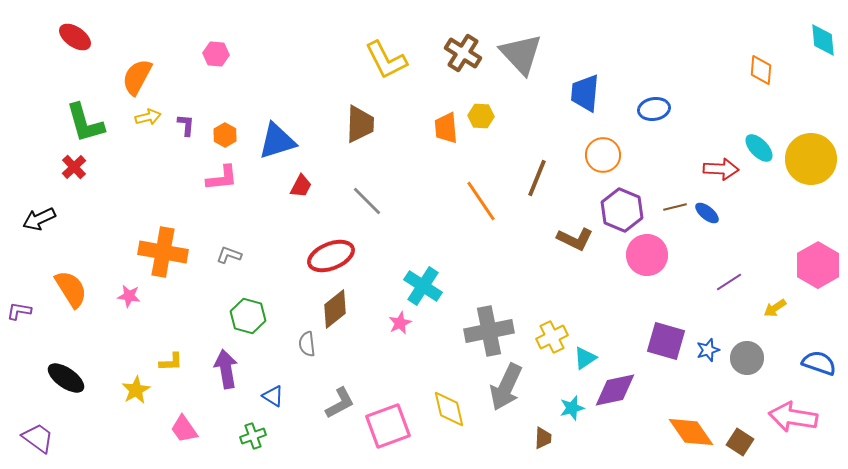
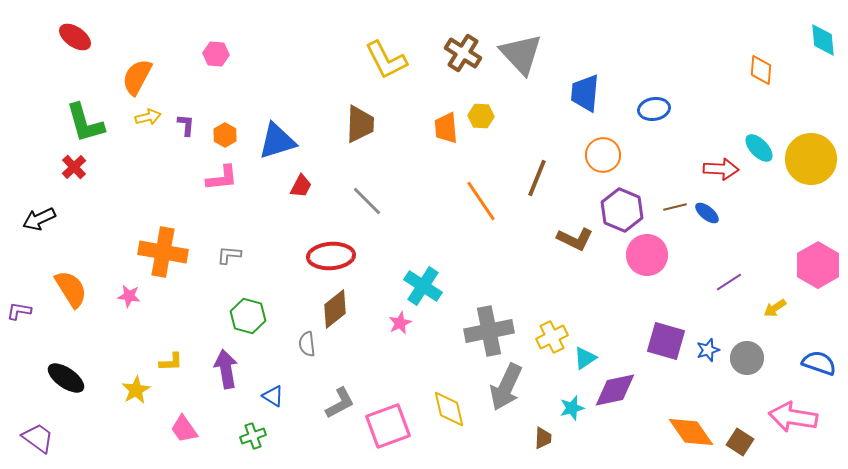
gray L-shape at (229, 255): rotated 15 degrees counterclockwise
red ellipse at (331, 256): rotated 18 degrees clockwise
